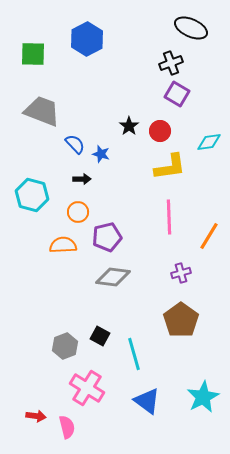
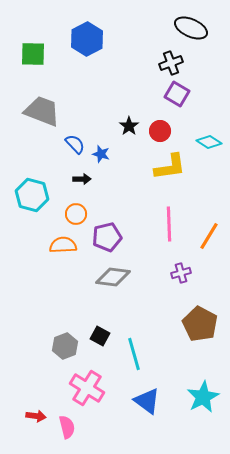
cyan diamond: rotated 40 degrees clockwise
orange circle: moved 2 px left, 2 px down
pink line: moved 7 px down
brown pentagon: moved 19 px right, 4 px down; rotated 8 degrees counterclockwise
